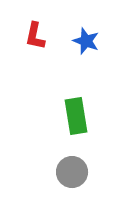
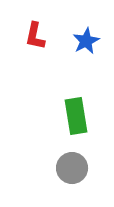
blue star: rotated 24 degrees clockwise
gray circle: moved 4 px up
